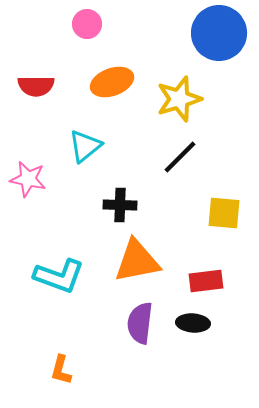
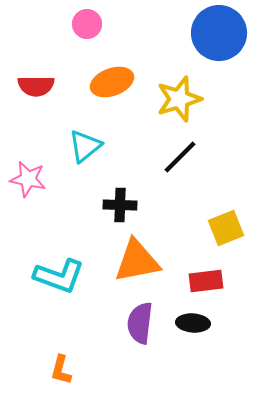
yellow square: moved 2 px right, 15 px down; rotated 27 degrees counterclockwise
